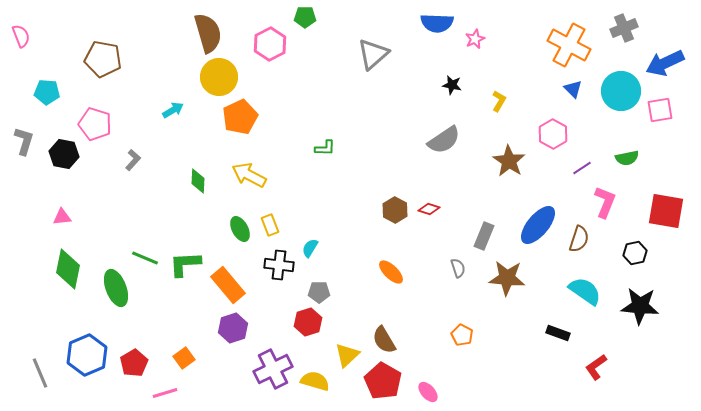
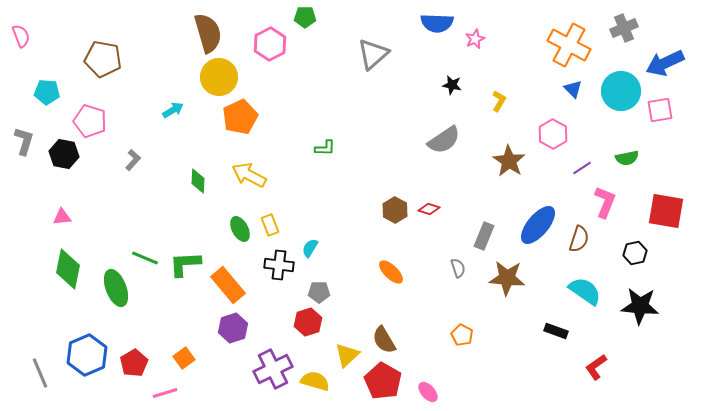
pink pentagon at (95, 124): moved 5 px left, 3 px up
black rectangle at (558, 333): moved 2 px left, 2 px up
